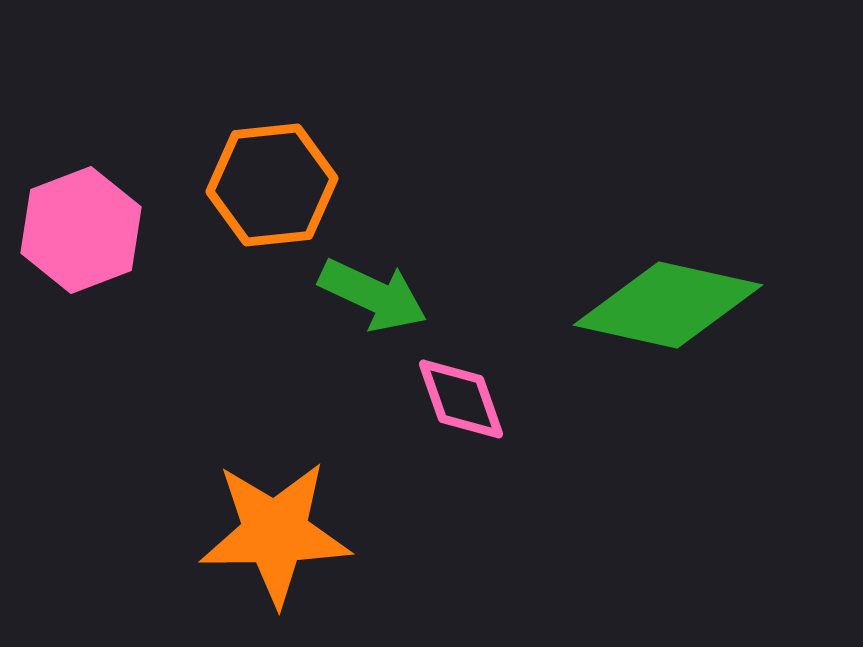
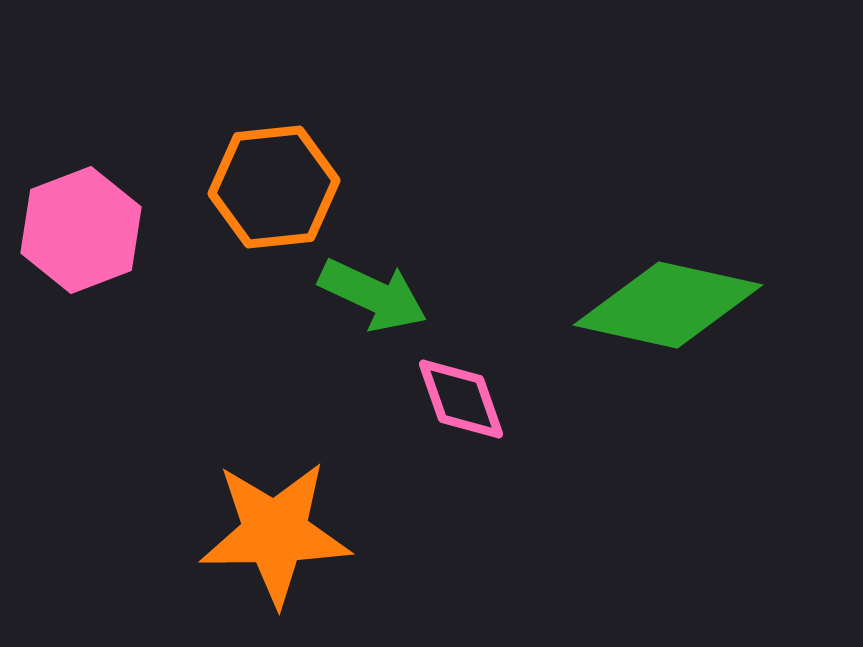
orange hexagon: moved 2 px right, 2 px down
